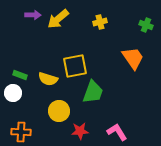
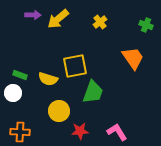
yellow cross: rotated 24 degrees counterclockwise
orange cross: moved 1 px left
